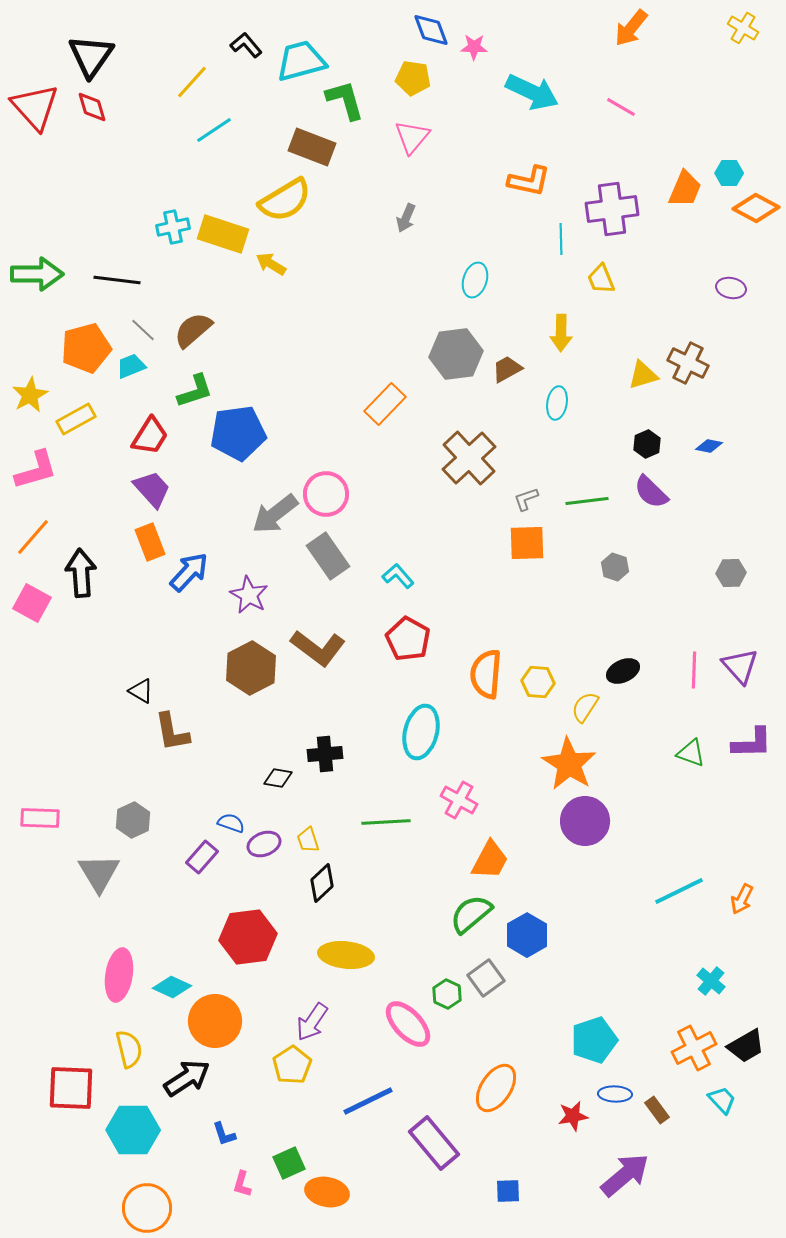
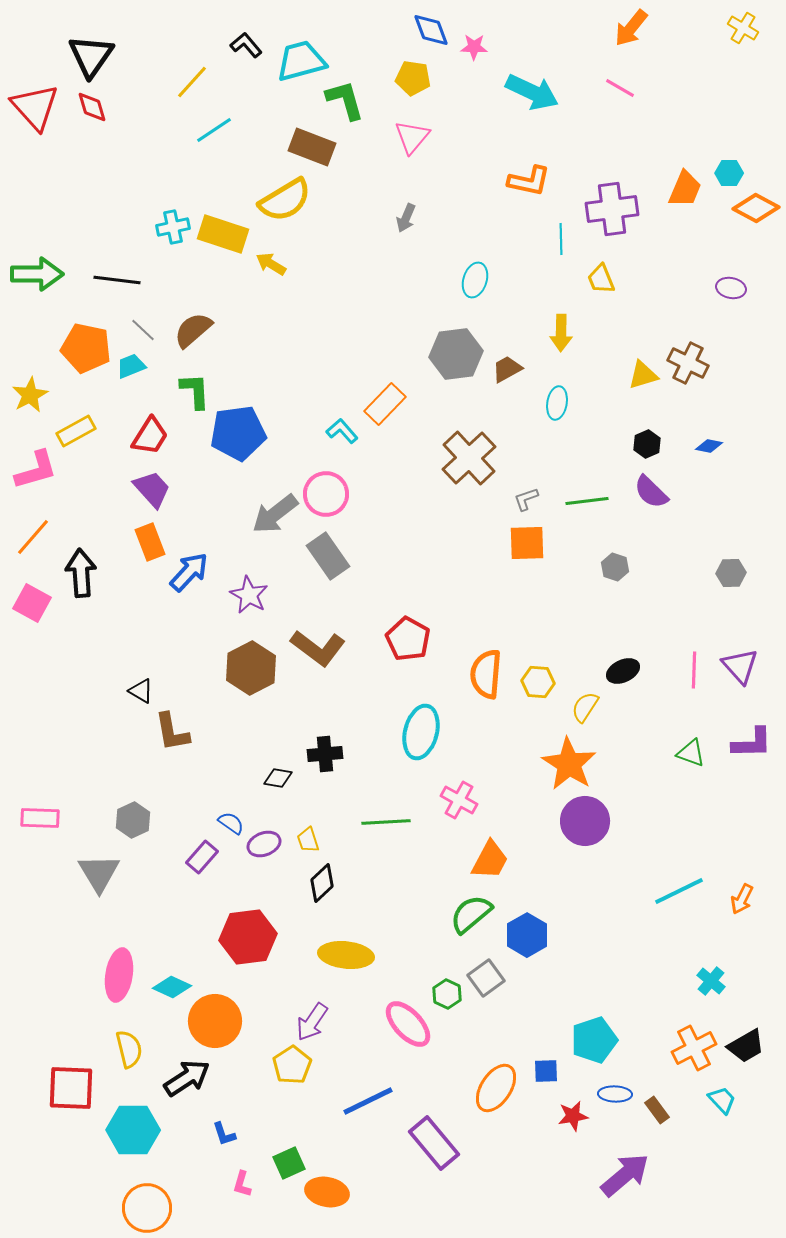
pink line at (621, 107): moved 1 px left, 19 px up
orange pentagon at (86, 348): rotated 27 degrees clockwise
green L-shape at (195, 391): rotated 75 degrees counterclockwise
yellow rectangle at (76, 419): moved 12 px down
cyan L-shape at (398, 576): moved 56 px left, 145 px up
blue semicircle at (231, 823): rotated 16 degrees clockwise
blue square at (508, 1191): moved 38 px right, 120 px up
